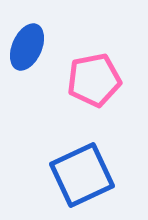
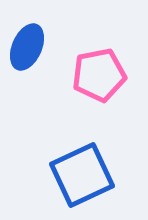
pink pentagon: moved 5 px right, 5 px up
